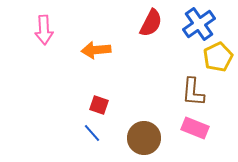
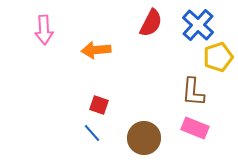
blue cross: moved 1 px left, 1 px down; rotated 12 degrees counterclockwise
yellow pentagon: rotated 8 degrees clockwise
